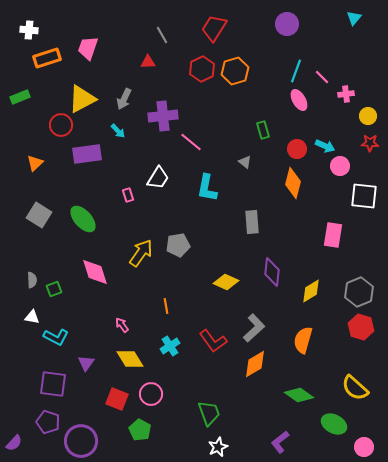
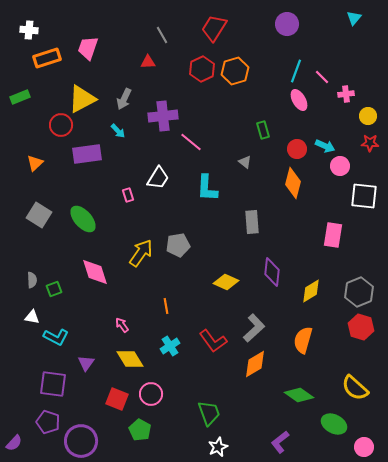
cyan L-shape at (207, 188): rotated 8 degrees counterclockwise
